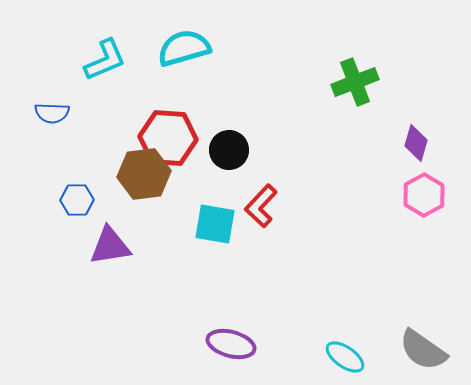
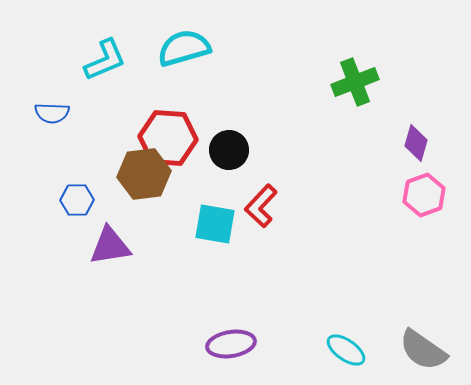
pink hexagon: rotated 9 degrees clockwise
purple ellipse: rotated 24 degrees counterclockwise
cyan ellipse: moved 1 px right, 7 px up
